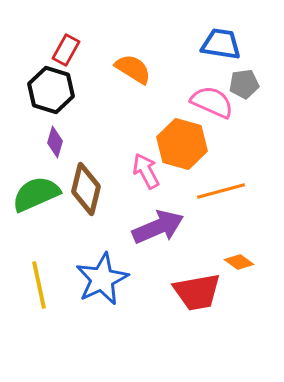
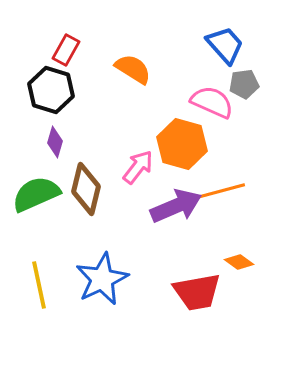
blue trapezoid: moved 4 px right, 1 px down; rotated 39 degrees clockwise
pink arrow: moved 8 px left, 4 px up; rotated 66 degrees clockwise
purple arrow: moved 18 px right, 21 px up
